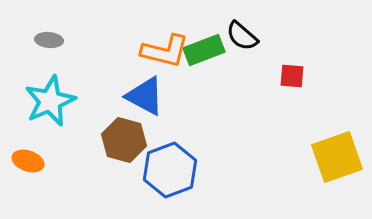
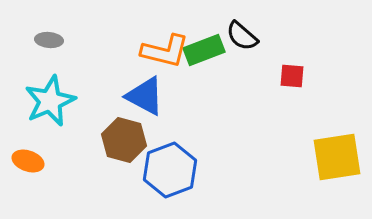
yellow square: rotated 10 degrees clockwise
